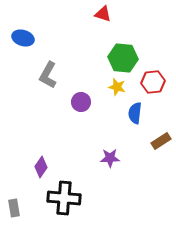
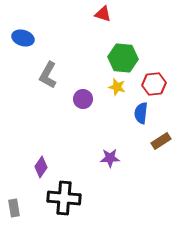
red hexagon: moved 1 px right, 2 px down
purple circle: moved 2 px right, 3 px up
blue semicircle: moved 6 px right
